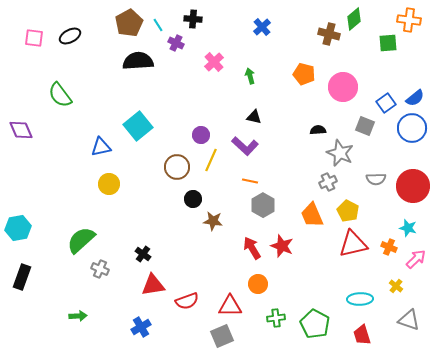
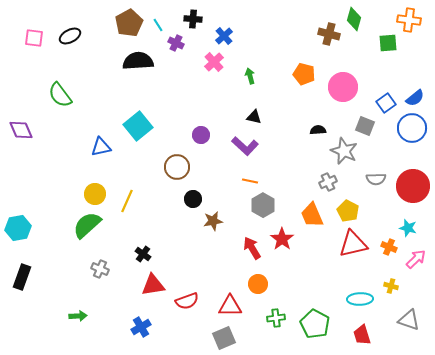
green diamond at (354, 19): rotated 35 degrees counterclockwise
blue cross at (262, 27): moved 38 px left, 9 px down
gray star at (340, 153): moved 4 px right, 2 px up
yellow line at (211, 160): moved 84 px left, 41 px down
yellow circle at (109, 184): moved 14 px left, 10 px down
brown star at (213, 221): rotated 18 degrees counterclockwise
green semicircle at (81, 240): moved 6 px right, 15 px up
red star at (282, 246): moved 7 px up; rotated 15 degrees clockwise
yellow cross at (396, 286): moved 5 px left; rotated 24 degrees counterclockwise
gray square at (222, 336): moved 2 px right, 2 px down
